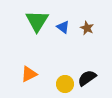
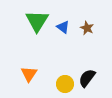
orange triangle: rotated 30 degrees counterclockwise
black semicircle: rotated 18 degrees counterclockwise
